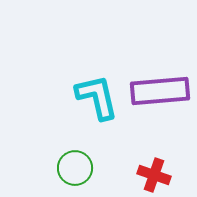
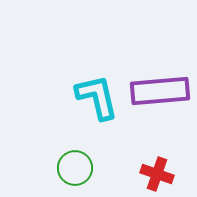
red cross: moved 3 px right, 1 px up
